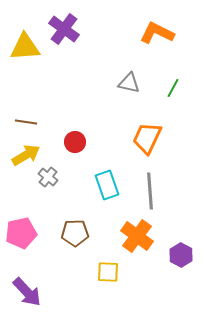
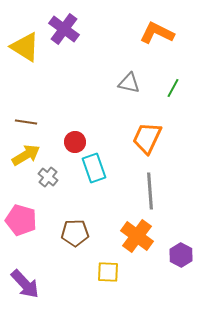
yellow triangle: rotated 36 degrees clockwise
cyan rectangle: moved 13 px left, 17 px up
pink pentagon: moved 13 px up; rotated 28 degrees clockwise
purple arrow: moved 2 px left, 8 px up
